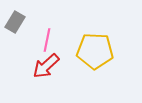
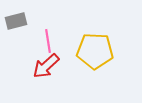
gray rectangle: moved 1 px right, 1 px up; rotated 45 degrees clockwise
pink line: moved 1 px right, 1 px down; rotated 20 degrees counterclockwise
